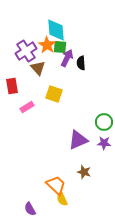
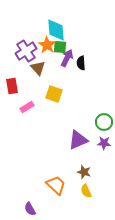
yellow semicircle: moved 24 px right, 8 px up
